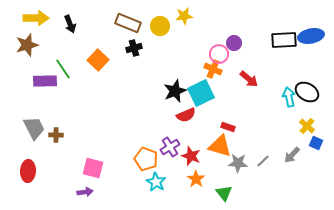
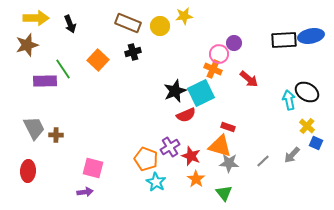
black cross: moved 1 px left, 4 px down
cyan arrow: moved 3 px down
gray star: moved 9 px left
